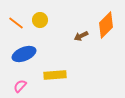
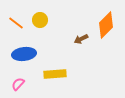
brown arrow: moved 3 px down
blue ellipse: rotated 15 degrees clockwise
yellow rectangle: moved 1 px up
pink semicircle: moved 2 px left, 2 px up
